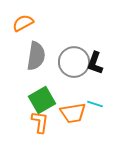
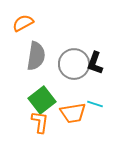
gray circle: moved 2 px down
green square: rotated 8 degrees counterclockwise
